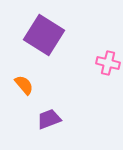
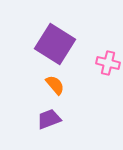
purple square: moved 11 px right, 9 px down
orange semicircle: moved 31 px right
